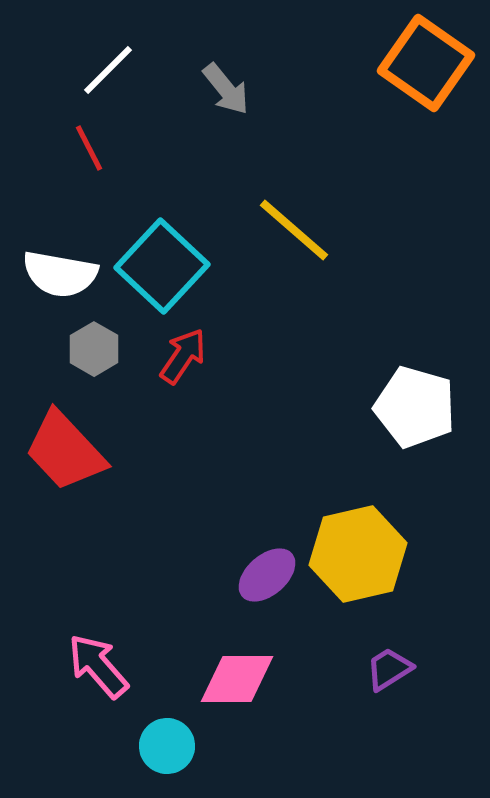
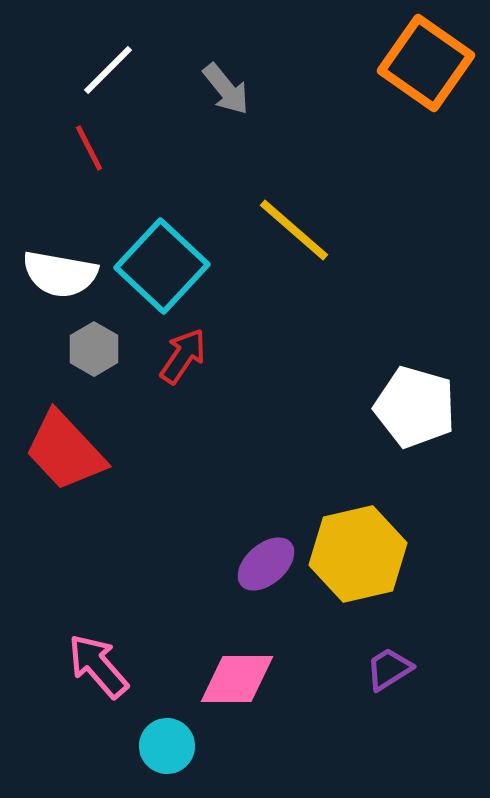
purple ellipse: moved 1 px left, 11 px up
